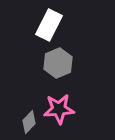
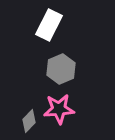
gray hexagon: moved 3 px right, 6 px down
gray diamond: moved 1 px up
